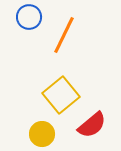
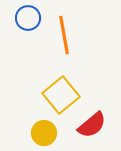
blue circle: moved 1 px left, 1 px down
orange line: rotated 36 degrees counterclockwise
yellow circle: moved 2 px right, 1 px up
